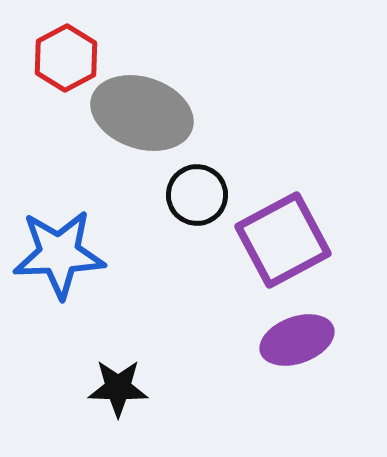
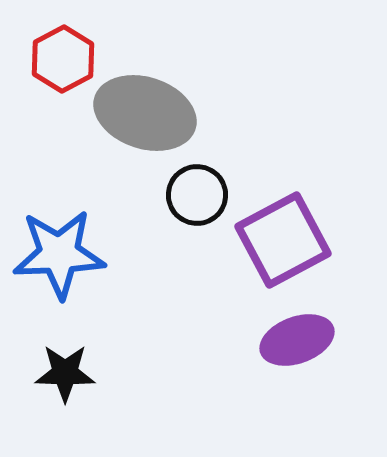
red hexagon: moved 3 px left, 1 px down
gray ellipse: moved 3 px right
black star: moved 53 px left, 15 px up
